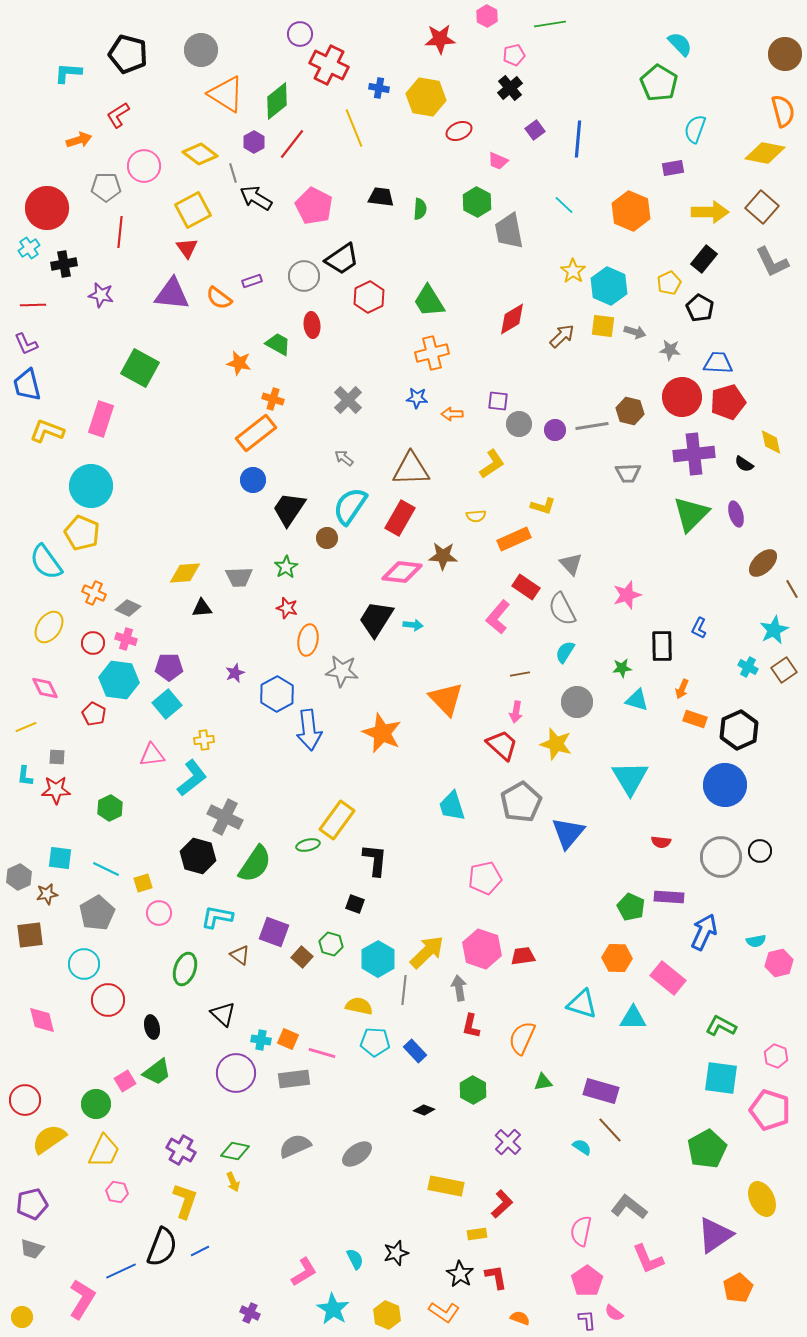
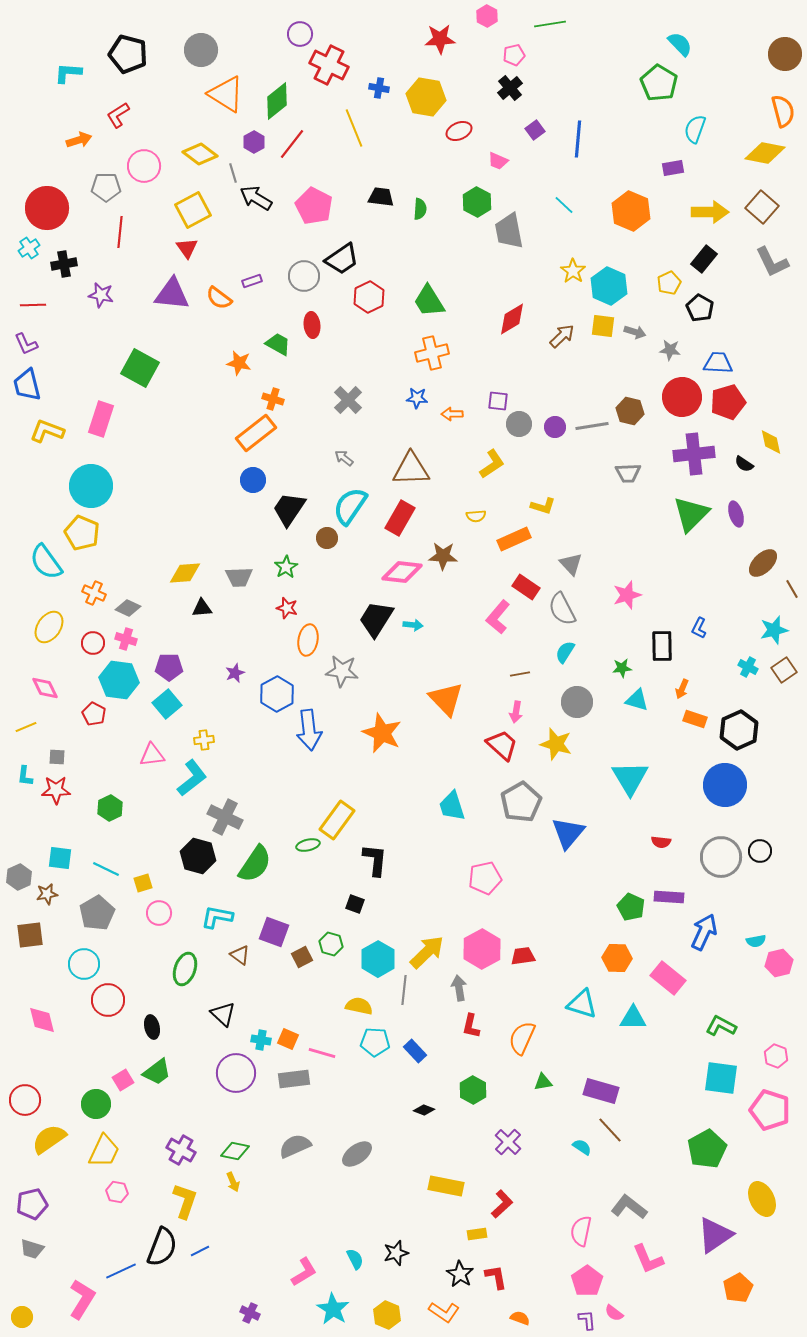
purple circle at (555, 430): moved 3 px up
cyan star at (774, 630): rotated 12 degrees clockwise
pink hexagon at (482, 949): rotated 12 degrees clockwise
brown square at (302, 957): rotated 20 degrees clockwise
pink square at (125, 1081): moved 2 px left, 1 px up
